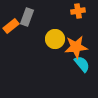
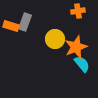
gray rectangle: moved 2 px left, 5 px down
orange rectangle: rotated 56 degrees clockwise
orange star: rotated 15 degrees counterclockwise
